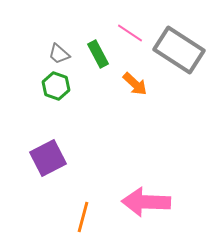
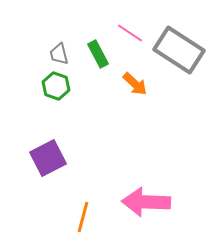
gray trapezoid: rotated 35 degrees clockwise
